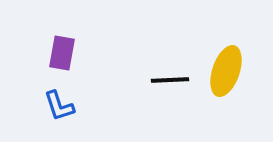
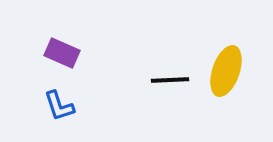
purple rectangle: rotated 76 degrees counterclockwise
